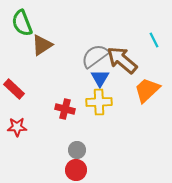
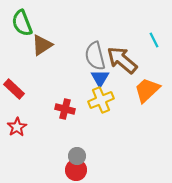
gray semicircle: rotated 68 degrees counterclockwise
yellow cross: moved 2 px right, 2 px up; rotated 20 degrees counterclockwise
red star: rotated 30 degrees counterclockwise
gray circle: moved 6 px down
